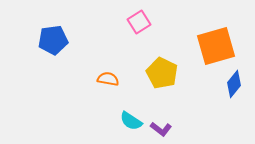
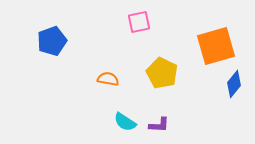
pink square: rotated 20 degrees clockwise
blue pentagon: moved 1 px left, 1 px down; rotated 12 degrees counterclockwise
cyan semicircle: moved 6 px left, 1 px down
purple L-shape: moved 2 px left, 4 px up; rotated 35 degrees counterclockwise
